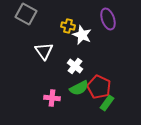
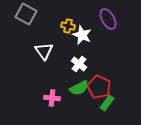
purple ellipse: rotated 10 degrees counterclockwise
white cross: moved 4 px right, 2 px up
